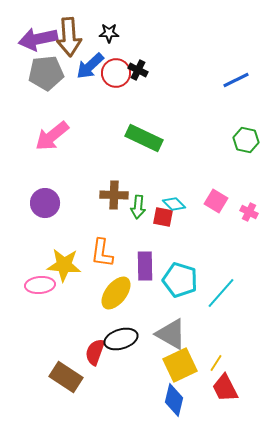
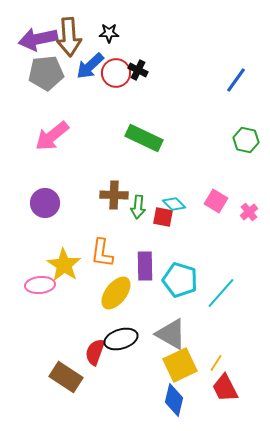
blue line: rotated 28 degrees counterclockwise
pink cross: rotated 24 degrees clockwise
yellow star: rotated 28 degrees clockwise
